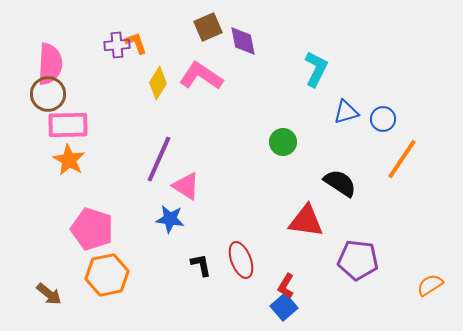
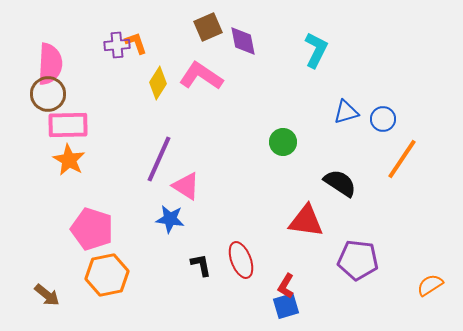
cyan L-shape: moved 19 px up
brown arrow: moved 2 px left, 1 px down
blue square: moved 2 px right, 1 px up; rotated 24 degrees clockwise
